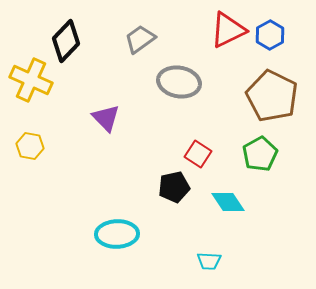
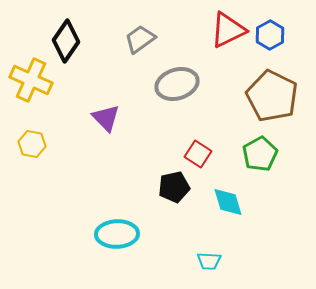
black diamond: rotated 9 degrees counterclockwise
gray ellipse: moved 2 px left, 2 px down; rotated 27 degrees counterclockwise
yellow hexagon: moved 2 px right, 2 px up
cyan diamond: rotated 16 degrees clockwise
